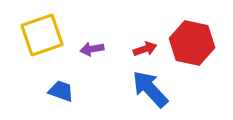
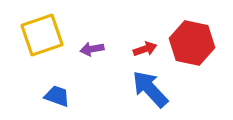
blue trapezoid: moved 4 px left, 5 px down
